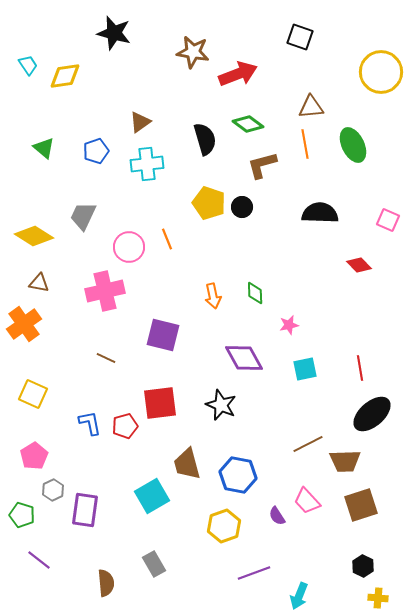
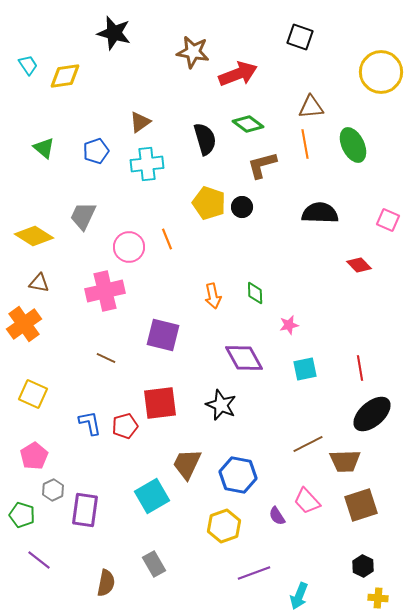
brown trapezoid at (187, 464): rotated 40 degrees clockwise
brown semicircle at (106, 583): rotated 16 degrees clockwise
